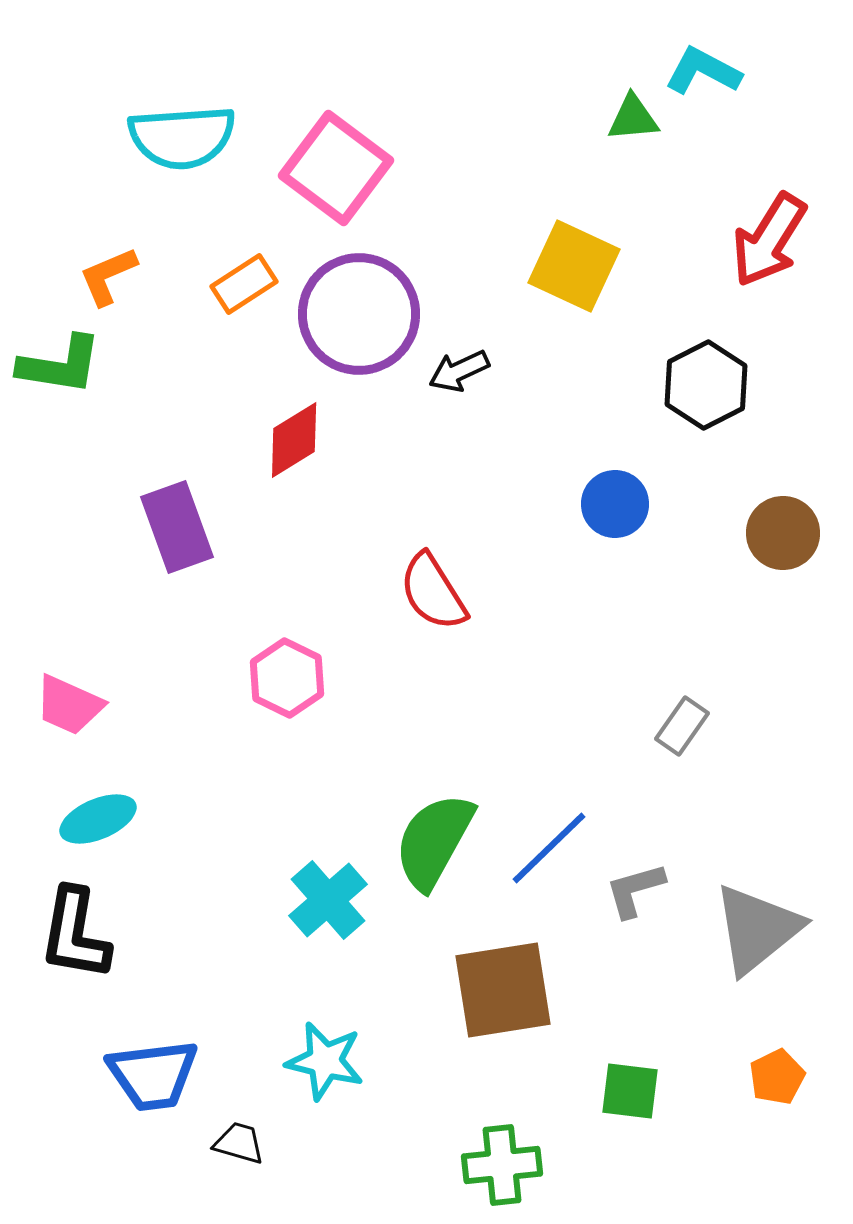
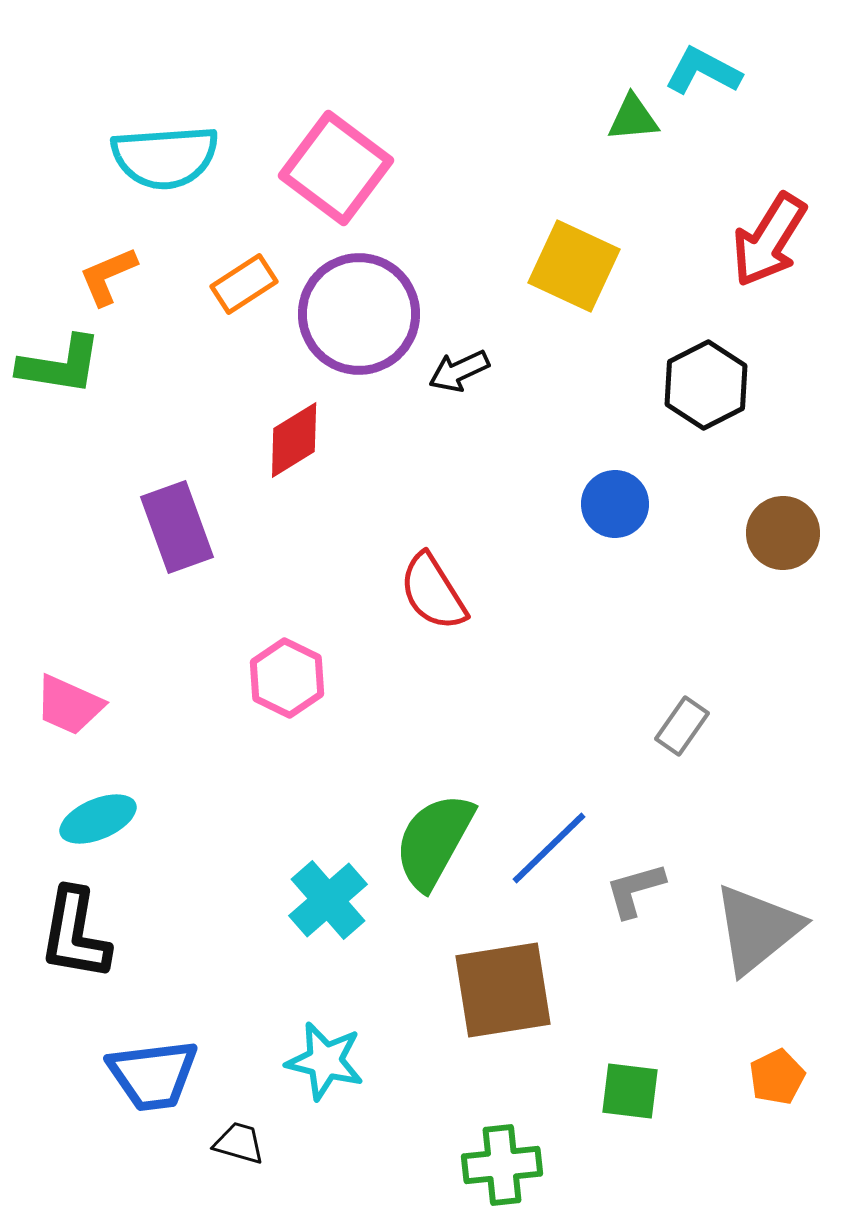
cyan semicircle: moved 17 px left, 20 px down
